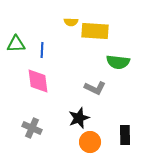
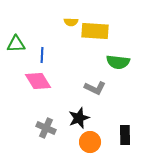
blue line: moved 5 px down
pink diamond: rotated 24 degrees counterclockwise
gray cross: moved 14 px right
